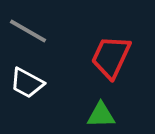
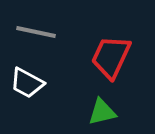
gray line: moved 8 px right, 1 px down; rotated 18 degrees counterclockwise
green triangle: moved 1 px right, 3 px up; rotated 12 degrees counterclockwise
